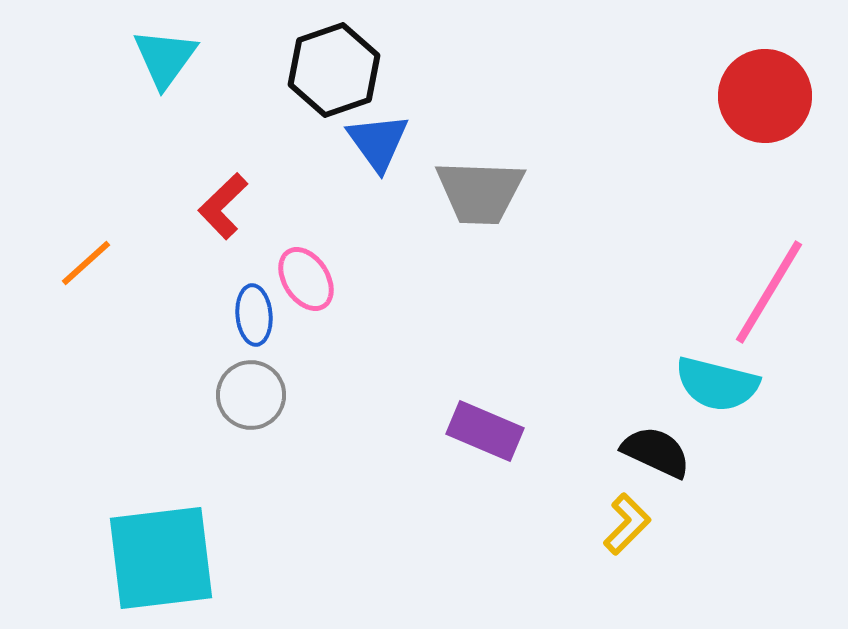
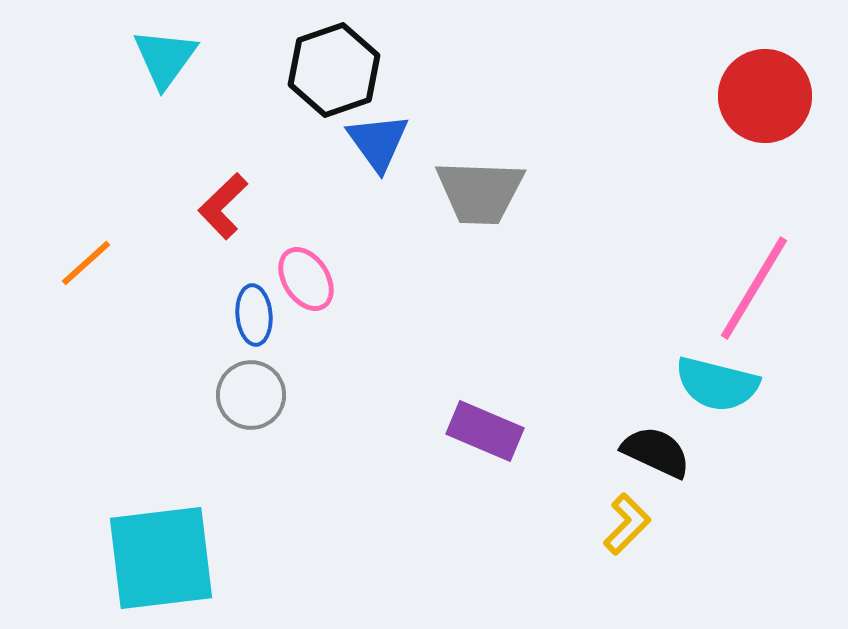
pink line: moved 15 px left, 4 px up
